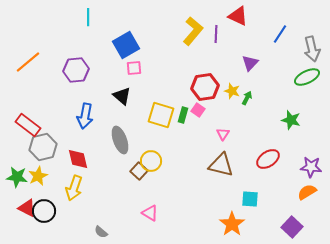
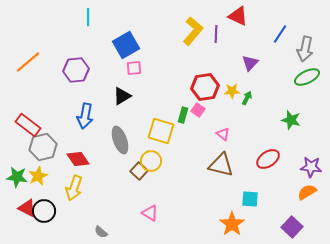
gray arrow at (312, 49): moved 7 px left; rotated 25 degrees clockwise
yellow star at (232, 91): rotated 21 degrees counterclockwise
black triangle at (122, 96): rotated 48 degrees clockwise
yellow square at (161, 115): moved 16 px down
pink triangle at (223, 134): rotated 24 degrees counterclockwise
red diamond at (78, 159): rotated 20 degrees counterclockwise
